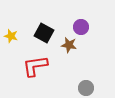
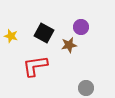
brown star: rotated 21 degrees counterclockwise
